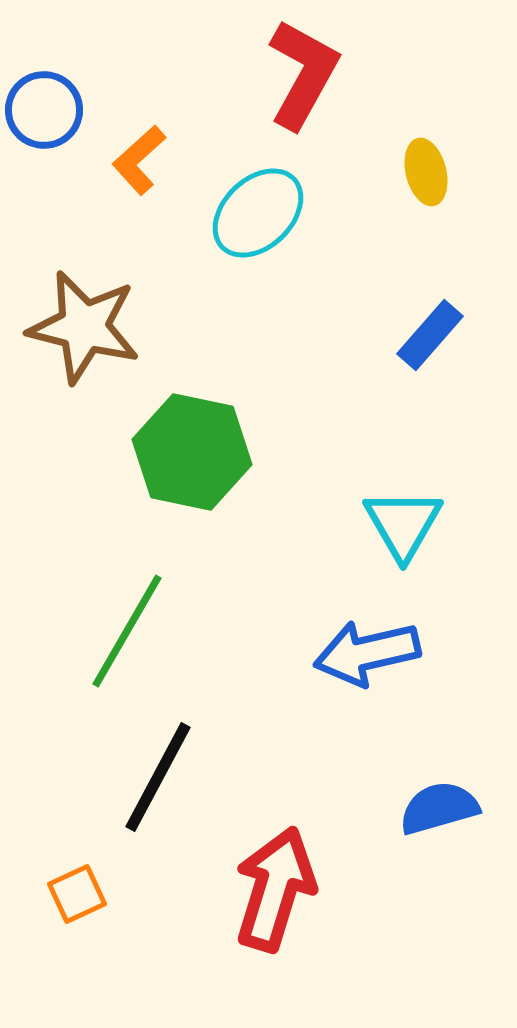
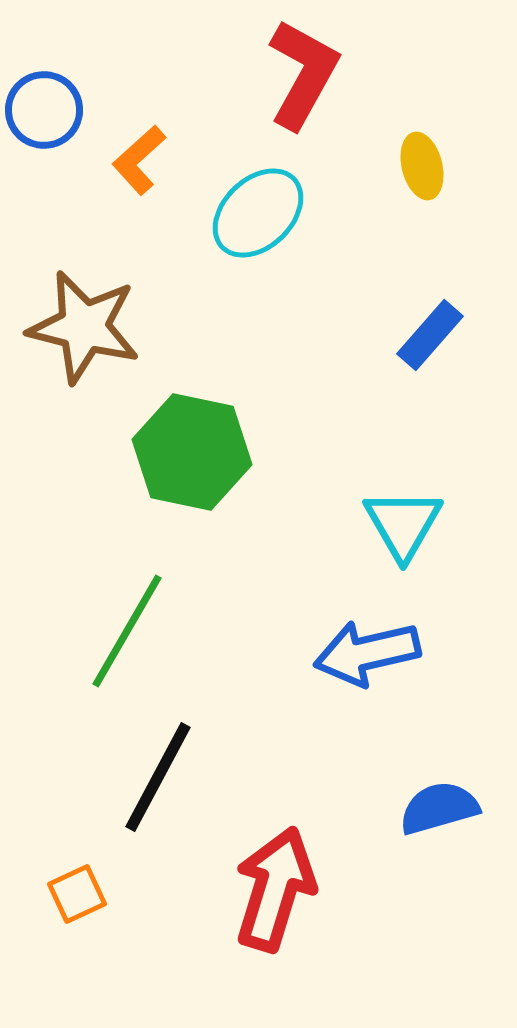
yellow ellipse: moved 4 px left, 6 px up
